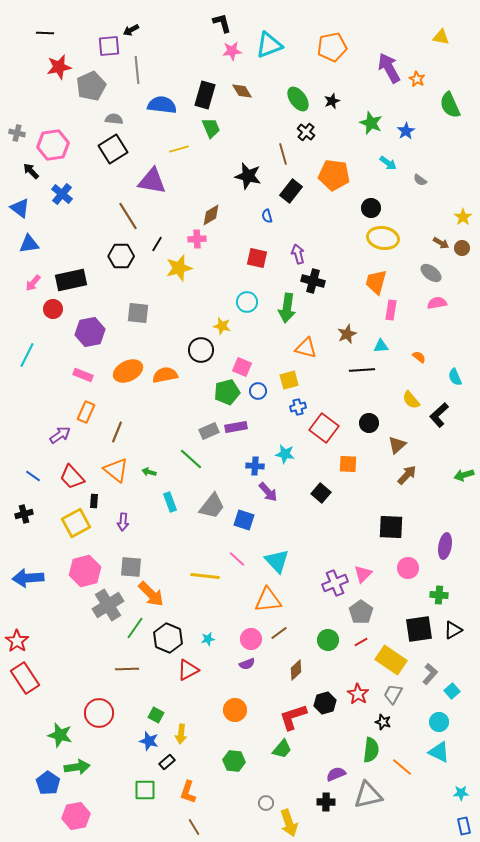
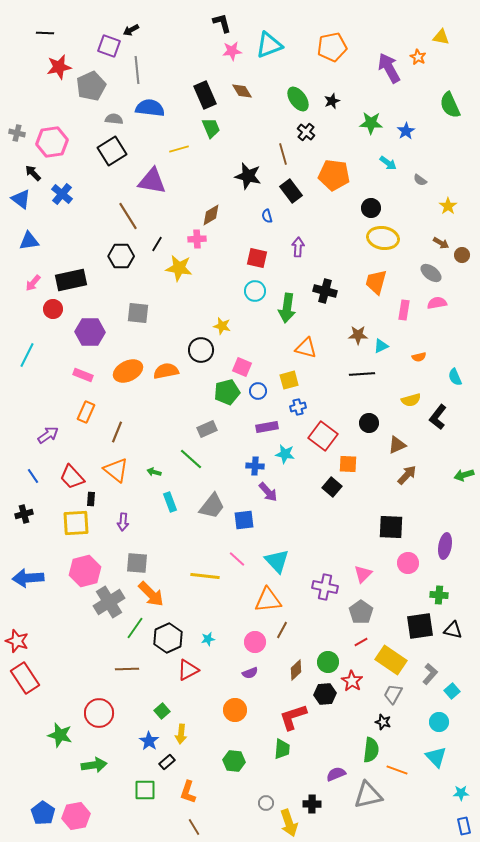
purple square at (109, 46): rotated 25 degrees clockwise
orange star at (417, 79): moved 1 px right, 22 px up
black rectangle at (205, 95): rotated 40 degrees counterclockwise
blue semicircle at (162, 105): moved 12 px left, 3 px down
green star at (371, 123): rotated 20 degrees counterclockwise
pink hexagon at (53, 145): moved 1 px left, 3 px up
black square at (113, 149): moved 1 px left, 2 px down
black arrow at (31, 171): moved 2 px right, 2 px down
black rectangle at (291, 191): rotated 75 degrees counterclockwise
blue triangle at (20, 208): moved 1 px right, 9 px up
yellow star at (463, 217): moved 15 px left, 11 px up
blue triangle at (29, 244): moved 3 px up
brown circle at (462, 248): moved 7 px down
purple arrow at (298, 254): moved 7 px up; rotated 18 degrees clockwise
yellow star at (179, 268): rotated 24 degrees clockwise
black cross at (313, 281): moved 12 px right, 10 px down
cyan circle at (247, 302): moved 8 px right, 11 px up
pink rectangle at (391, 310): moved 13 px right
purple hexagon at (90, 332): rotated 12 degrees clockwise
brown star at (347, 334): moved 11 px right, 1 px down; rotated 24 degrees clockwise
cyan triangle at (381, 346): rotated 21 degrees counterclockwise
orange semicircle at (419, 357): rotated 128 degrees clockwise
black line at (362, 370): moved 4 px down
orange semicircle at (165, 375): moved 1 px right, 4 px up
yellow semicircle at (411, 400): rotated 66 degrees counterclockwise
black L-shape at (439, 415): moved 1 px left, 2 px down; rotated 10 degrees counterclockwise
purple rectangle at (236, 427): moved 31 px right
red square at (324, 428): moved 1 px left, 8 px down
gray rectangle at (209, 431): moved 2 px left, 2 px up
purple arrow at (60, 435): moved 12 px left
brown triangle at (397, 445): rotated 18 degrees clockwise
green arrow at (149, 472): moved 5 px right
blue line at (33, 476): rotated 21 degrees clockwise
black square at (321, 493): moved 11 px right, 6 px up
black rectangle at (94, 501): moved 3 px left, 2 px up
blue square at (244, 520): rotated 25 degrees counterclockwise
yellow square at (76, 523): rotated 24 degrees clockwise
gray square at (131, 567): moved 6 px right, 4 px up
pink circle at (408, 568): moved 5 px up
purple cross at (335, 583): moved 10 px left, 4 px down; rotated 35 degrees clockwise
gray cross at (108, 605): moved 1 px right, 3 px up
black square at (419, 629): moved 1 px right, 3 px up
black triangle at (453, 630): rotated 42 degrees clockwise
brown line at (279, 633): moved 3 px right, 3 px up; rotated 24 degrees counterclockwise
black hexagon at (168, 638): rotated 12 degrees clockwise
pink circle at (251, 639): moved 4 px right, 3 px down
green circle at (328, 640): moved 22 px down
red star at (17, 641): rotated 15 degrees counterclockwise
purple semicircle at (247, 664): moved 3 px right, 9 px down
red star at (358, 694): moved 6 px left, 13 px up
black hexagon at (325, 703): moved 9 px up; rotated 10 degrees clockwise
green square at (156, 715): moved 6 px right, 4 px up; rotated 21 degrees clockwise
blue star at (149, 741): rotated 18 degrees clockwise
green trapezoid at (282, 749): rotated 35 degrees counterclockwise
cyan triangle at (439, 752): moved 3 px left, 5 px down; rotated 20 degrees clockwise
green arrow at (77, 767): moved 17 px right, 2 px up
orange line at (402, 767): moved 5 px left, 3 px down; rotated 20 degrees counterclockwise
blue pentagon at (48, 783): moved 5 px left, 30 px down
black cross at (326, 802): moved 14 px left, 2 px down
